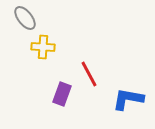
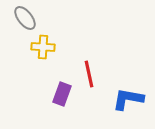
red line: rotated 16 degrees clockwise
